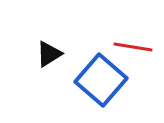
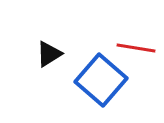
red line: moved 3 px right, 1 px down
